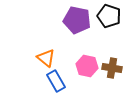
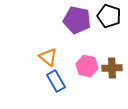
orange triangle: moved 2 px right, 1 px up
brown cross: rotated 12 degrees counterclockwise
